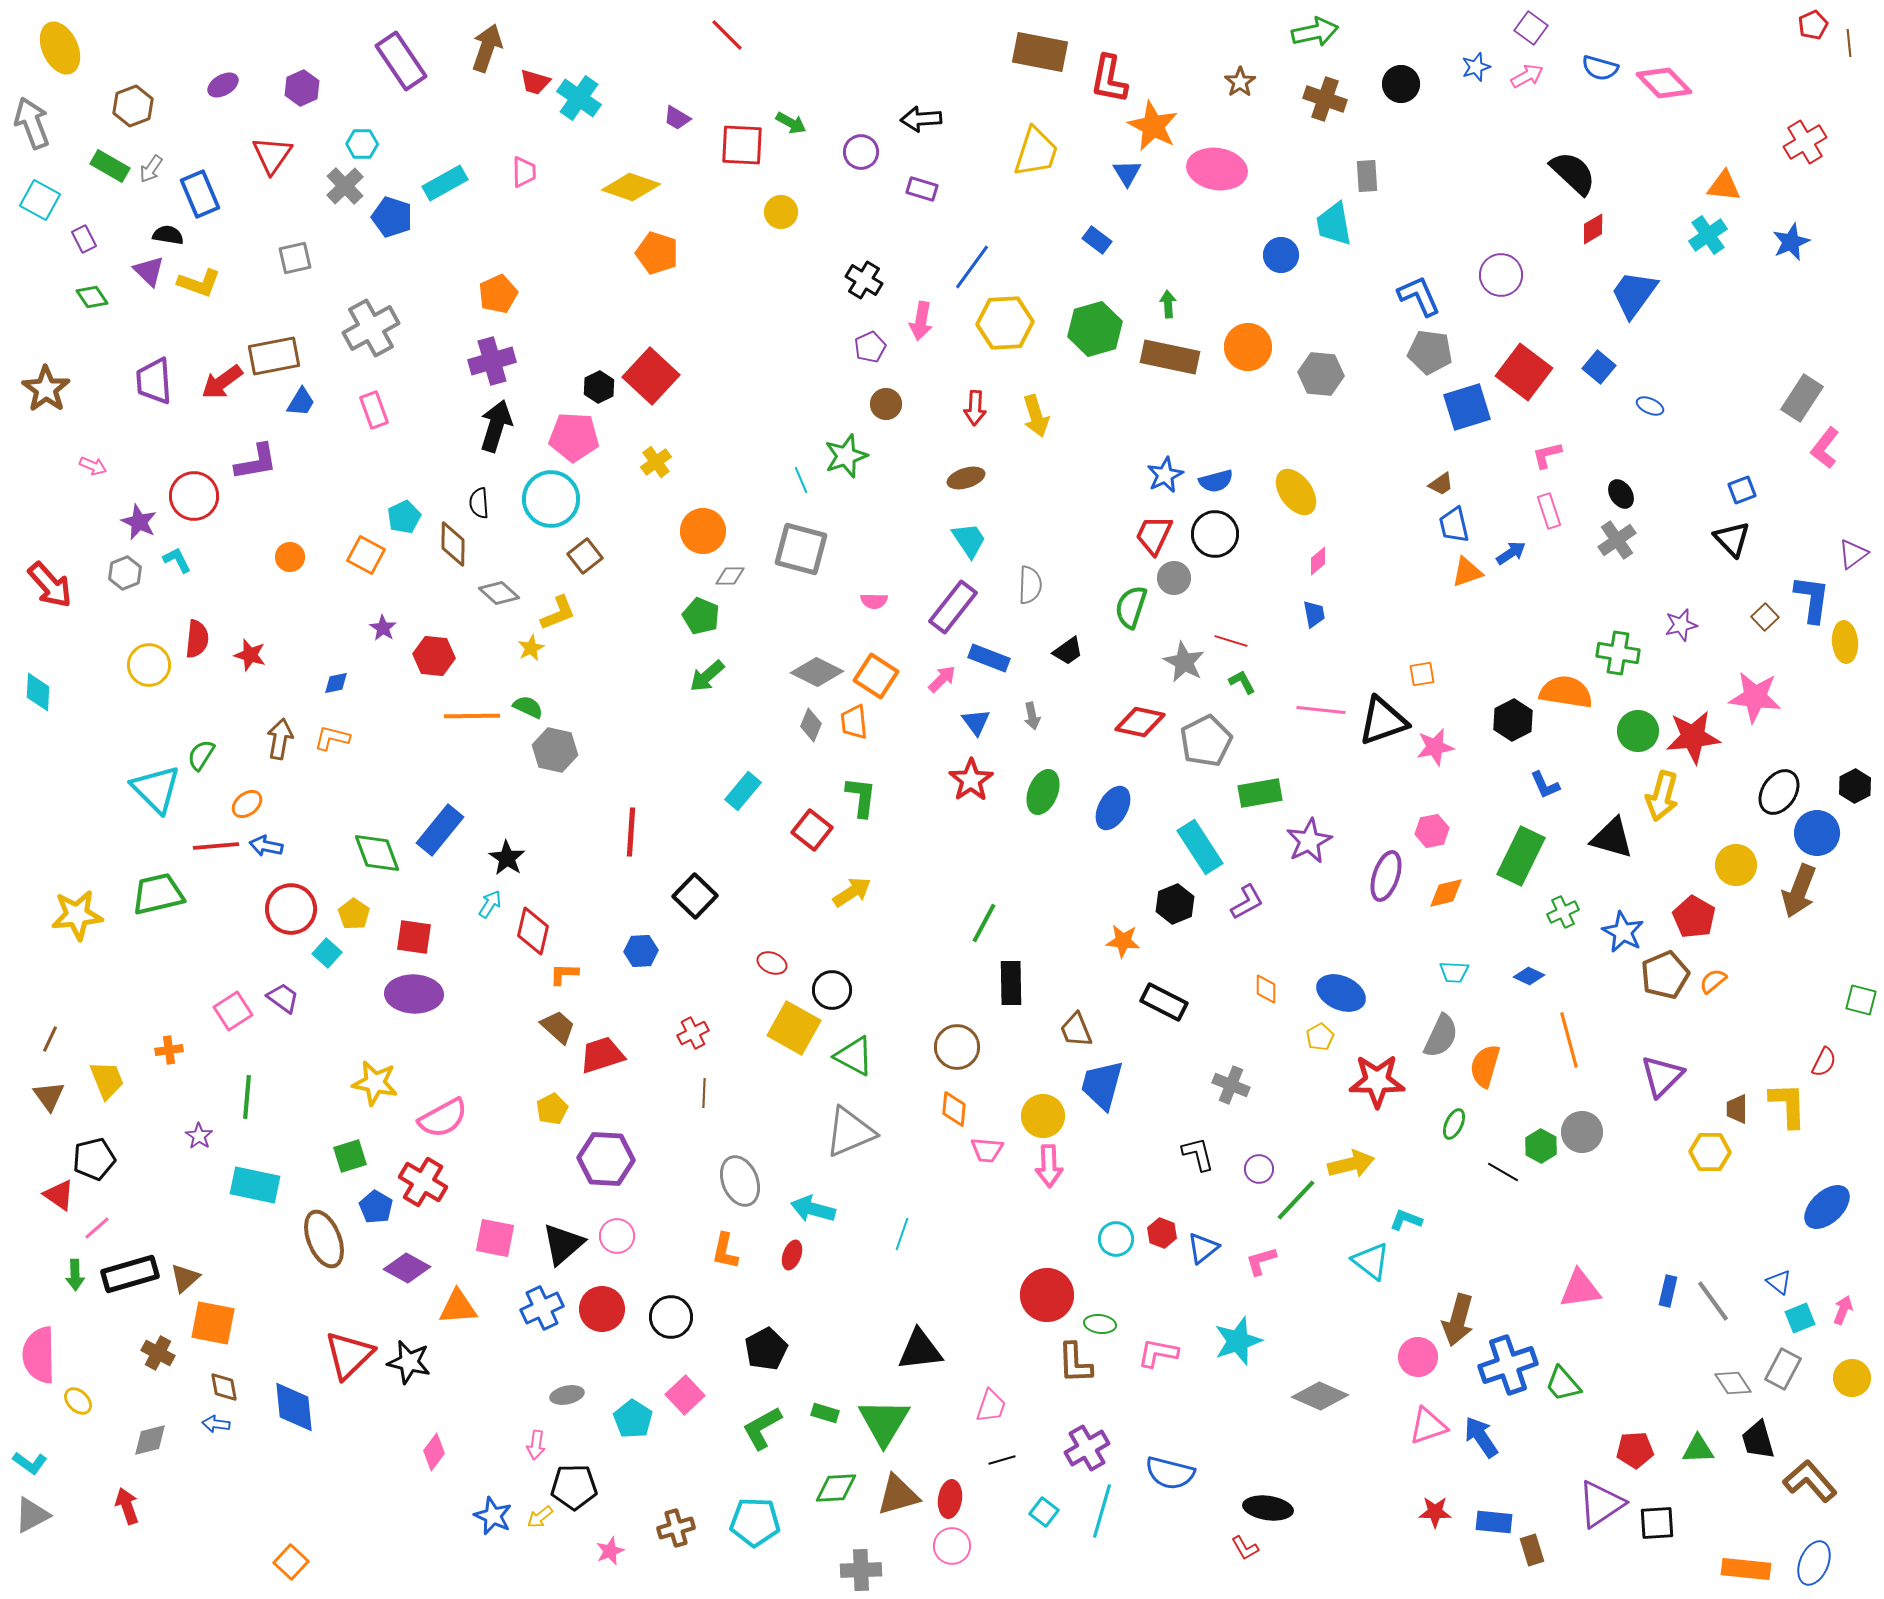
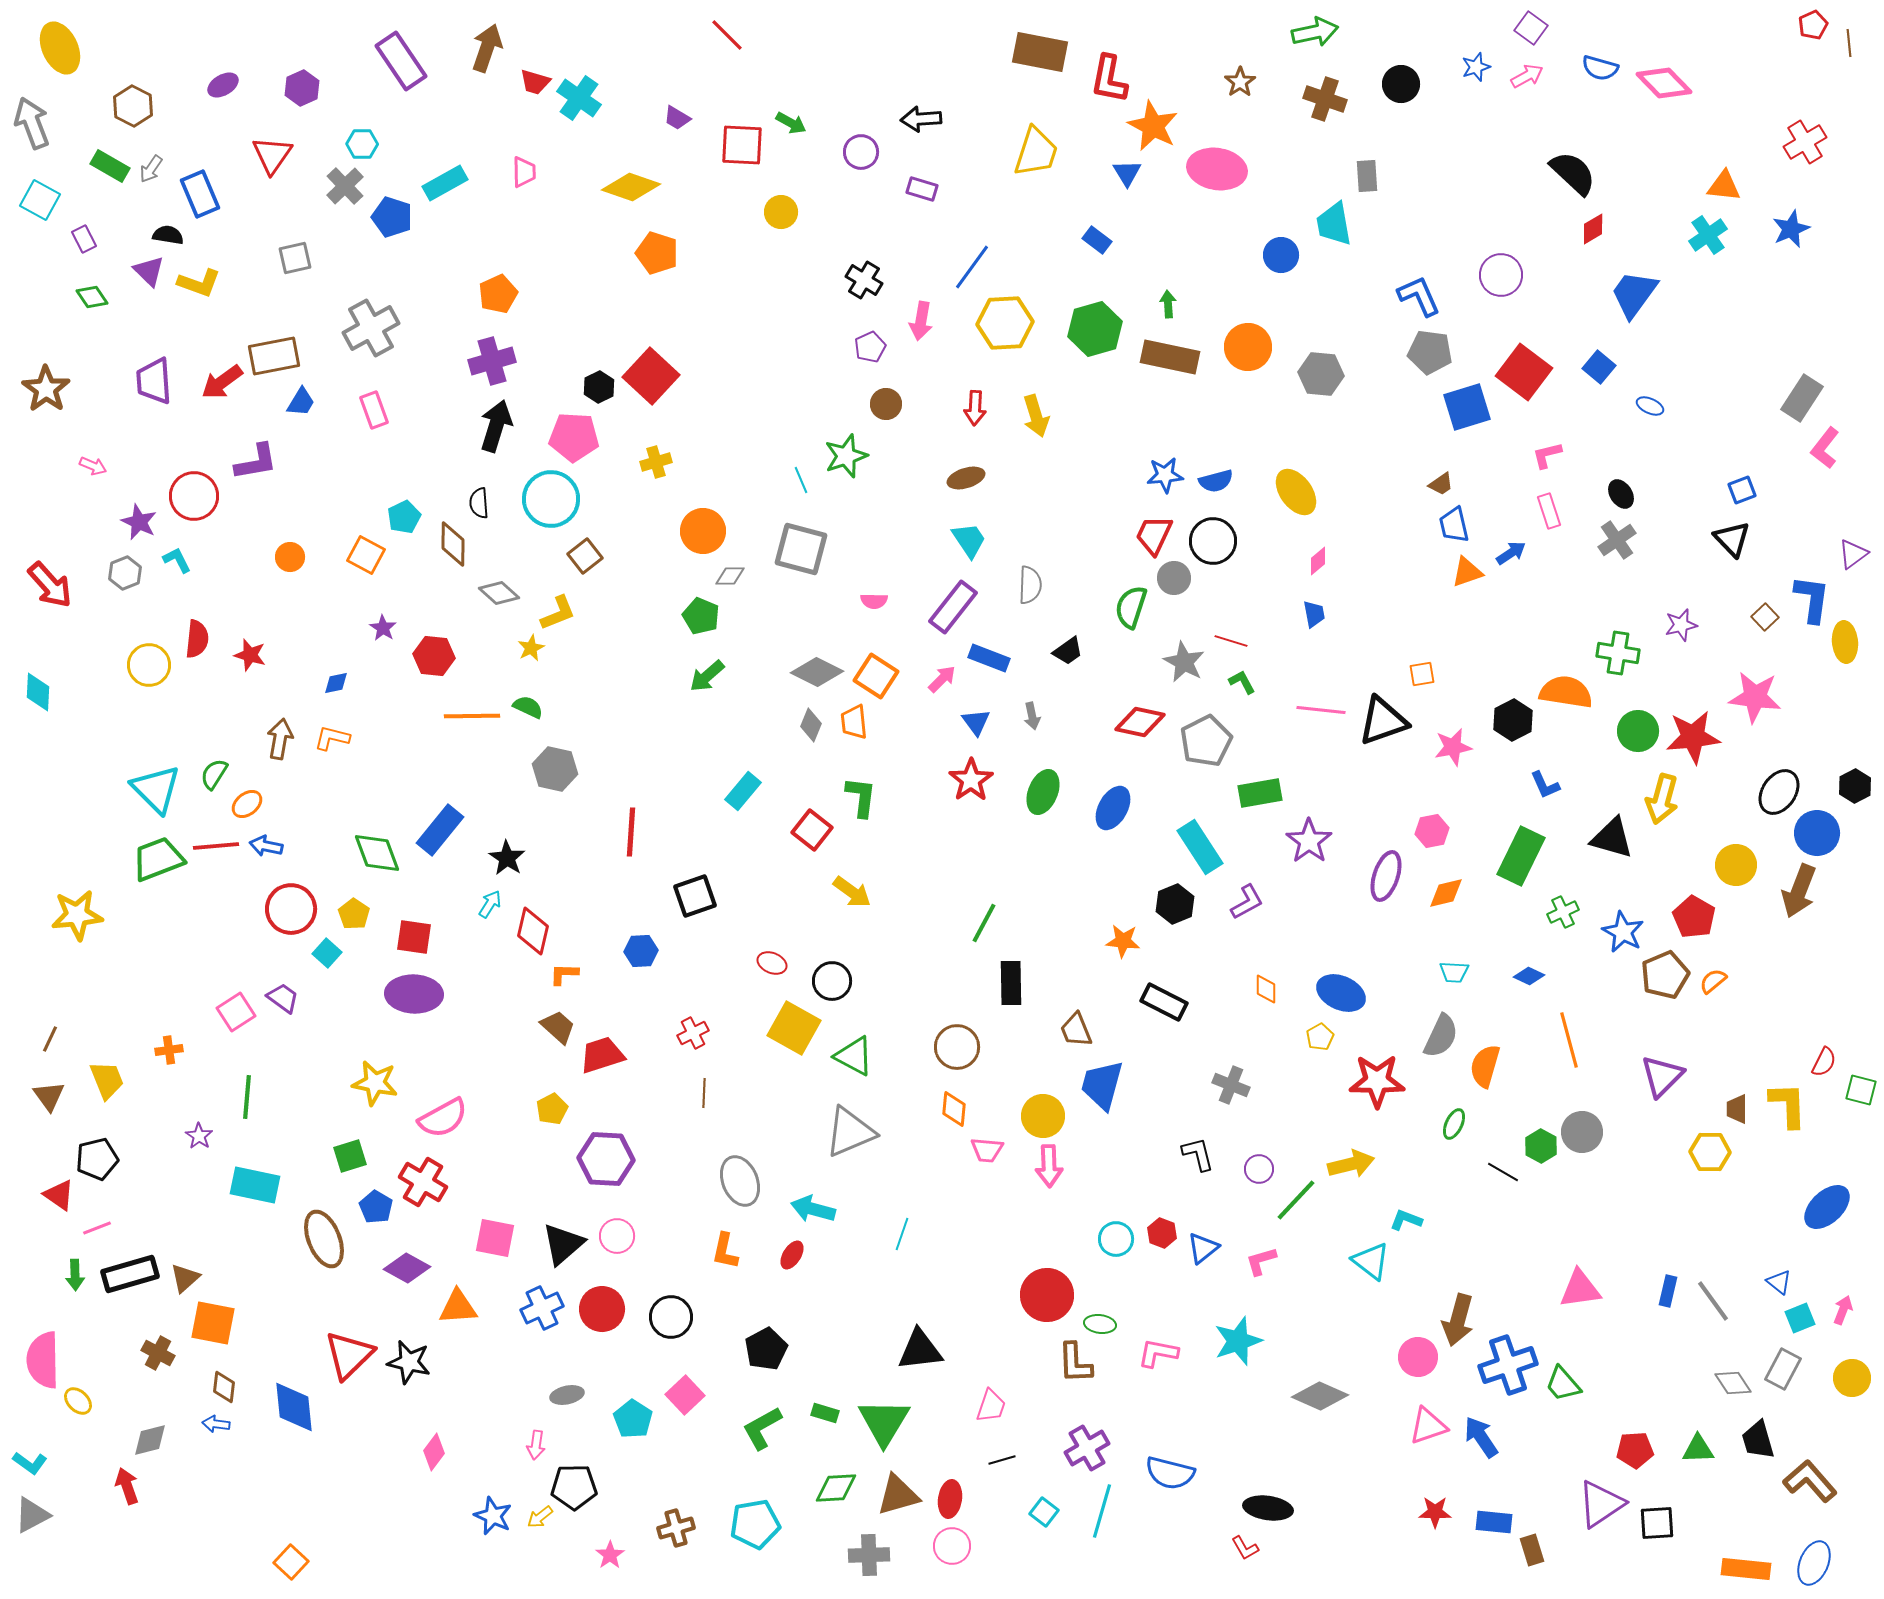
brown hexagon at (133, 106): rotated 12 degrees counterclockwise
blue star at (1791, 242): moved 13 px up
yellow cross at (656, 462): rotated 20 degrees clockwise
blue star at (1165, 475): rotated 21 degrees clockwise
black circle at (1215, 534): moved 2 px left, 7 px down
pink star at (1435, 747): moved 18 px right
gray hexagon at (555, 750): moved 19 px down
green semicircle at (201, 755): moved 13 px right, 19 px down
yellow arrow at (1662, 796): moved 3 px down
purple star at (1309, 841): rotated 9 degrees counterclockwise
yellow arrow at (852, 892): rotated 69 degrees clockwise
green trapezoid at (158, 894): moved 35 px up; rotated 8 degrees counterclockwise
black square at (695, 896): rotated 27 degrees clockwise
black circle at (832, 990): moved 9 px up
green square at (1861, 1000): moved 90 px down
pink square at (233, 1011): moved 3 px right, 1 px down
black pentagon at (94, 1159): moved 3 px right
pink line at (97, 1228): rotated 20 degrees clockwise
red ellipse at (792, 1255): rotated 12 degrees clockwise
pink semicircle at (39, 1355): moved 4 px right, 5 px down
brown diamond at (224, 1387): rotated 16 degrees clockwise
red arrow at (127, 1506): moved 20 px up
cyan pentagon at (755, 1522): moved 2 px down; rotated 12 degrees counterclockwise
pink star at (610, 1551): moved 4 px down; rotated 12 degrees counterclockwise
gray cross at (861, 1570): moved 8 px right, 15 px up
